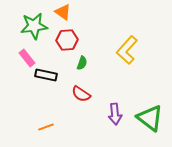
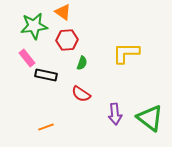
yellow L-shape: moved 1 px left, 3 px down; rotated 48 degrees clockwise
